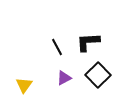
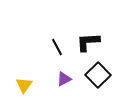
purple triangle: moved 1 px down
